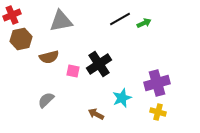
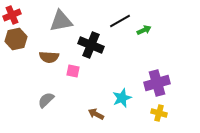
black line: moved 2 px down
green arrow: moved 7 px down
brown hexagon: moved 5 px left
brown semicircle: rotated 18 degrees clockwise
black cross: moved 8 px left, 19 px up; rotated 35 degrees counterclockwise
yellow cross: moved 1 px right, 1 px down
